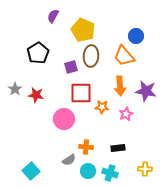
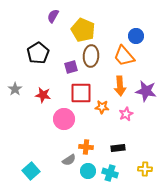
red star: moved 7 px right
